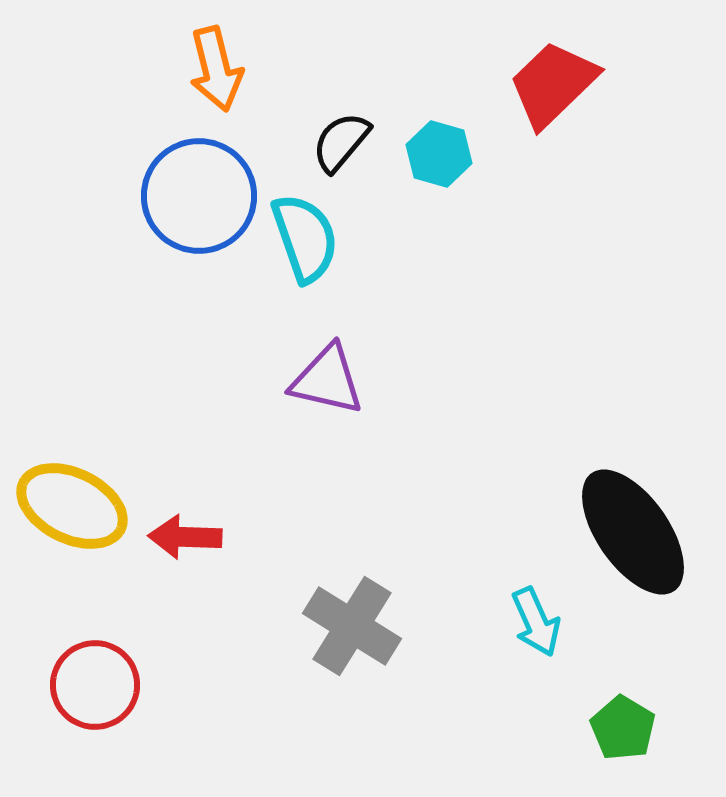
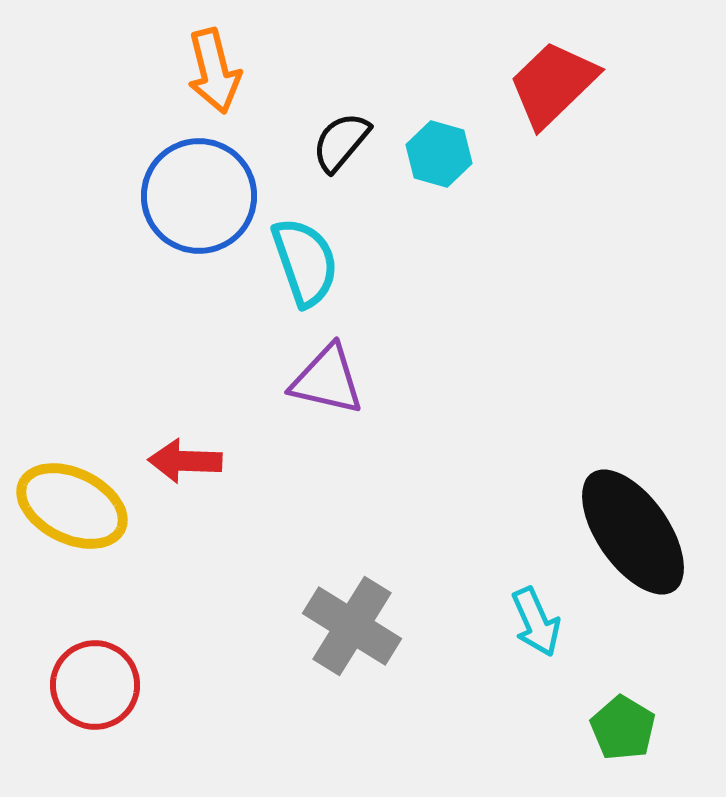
orange arrow: moved 2 px left, 2 px down
cyan semicircle: moved 24 px down
red arrow: moved 76 px up
